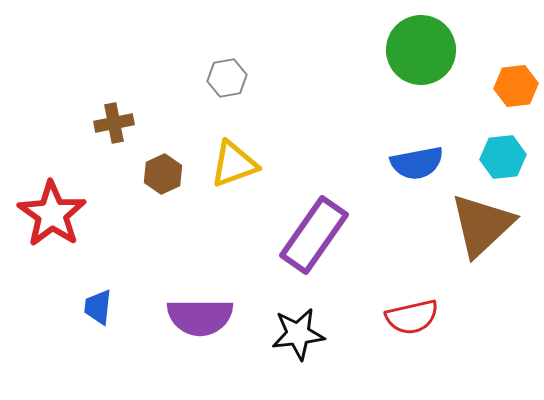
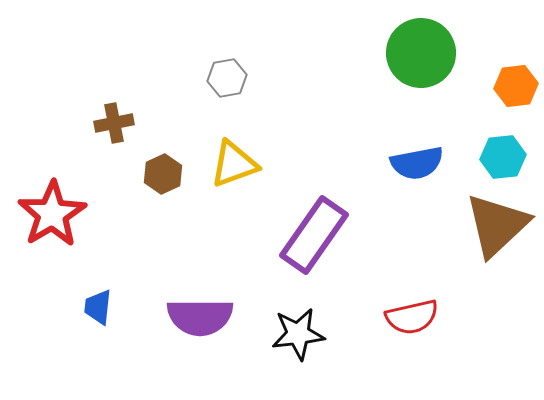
green circle: moved 3 px down
red star: rotated 6 degrees clockwise
brown triangle: moved 15 px right
